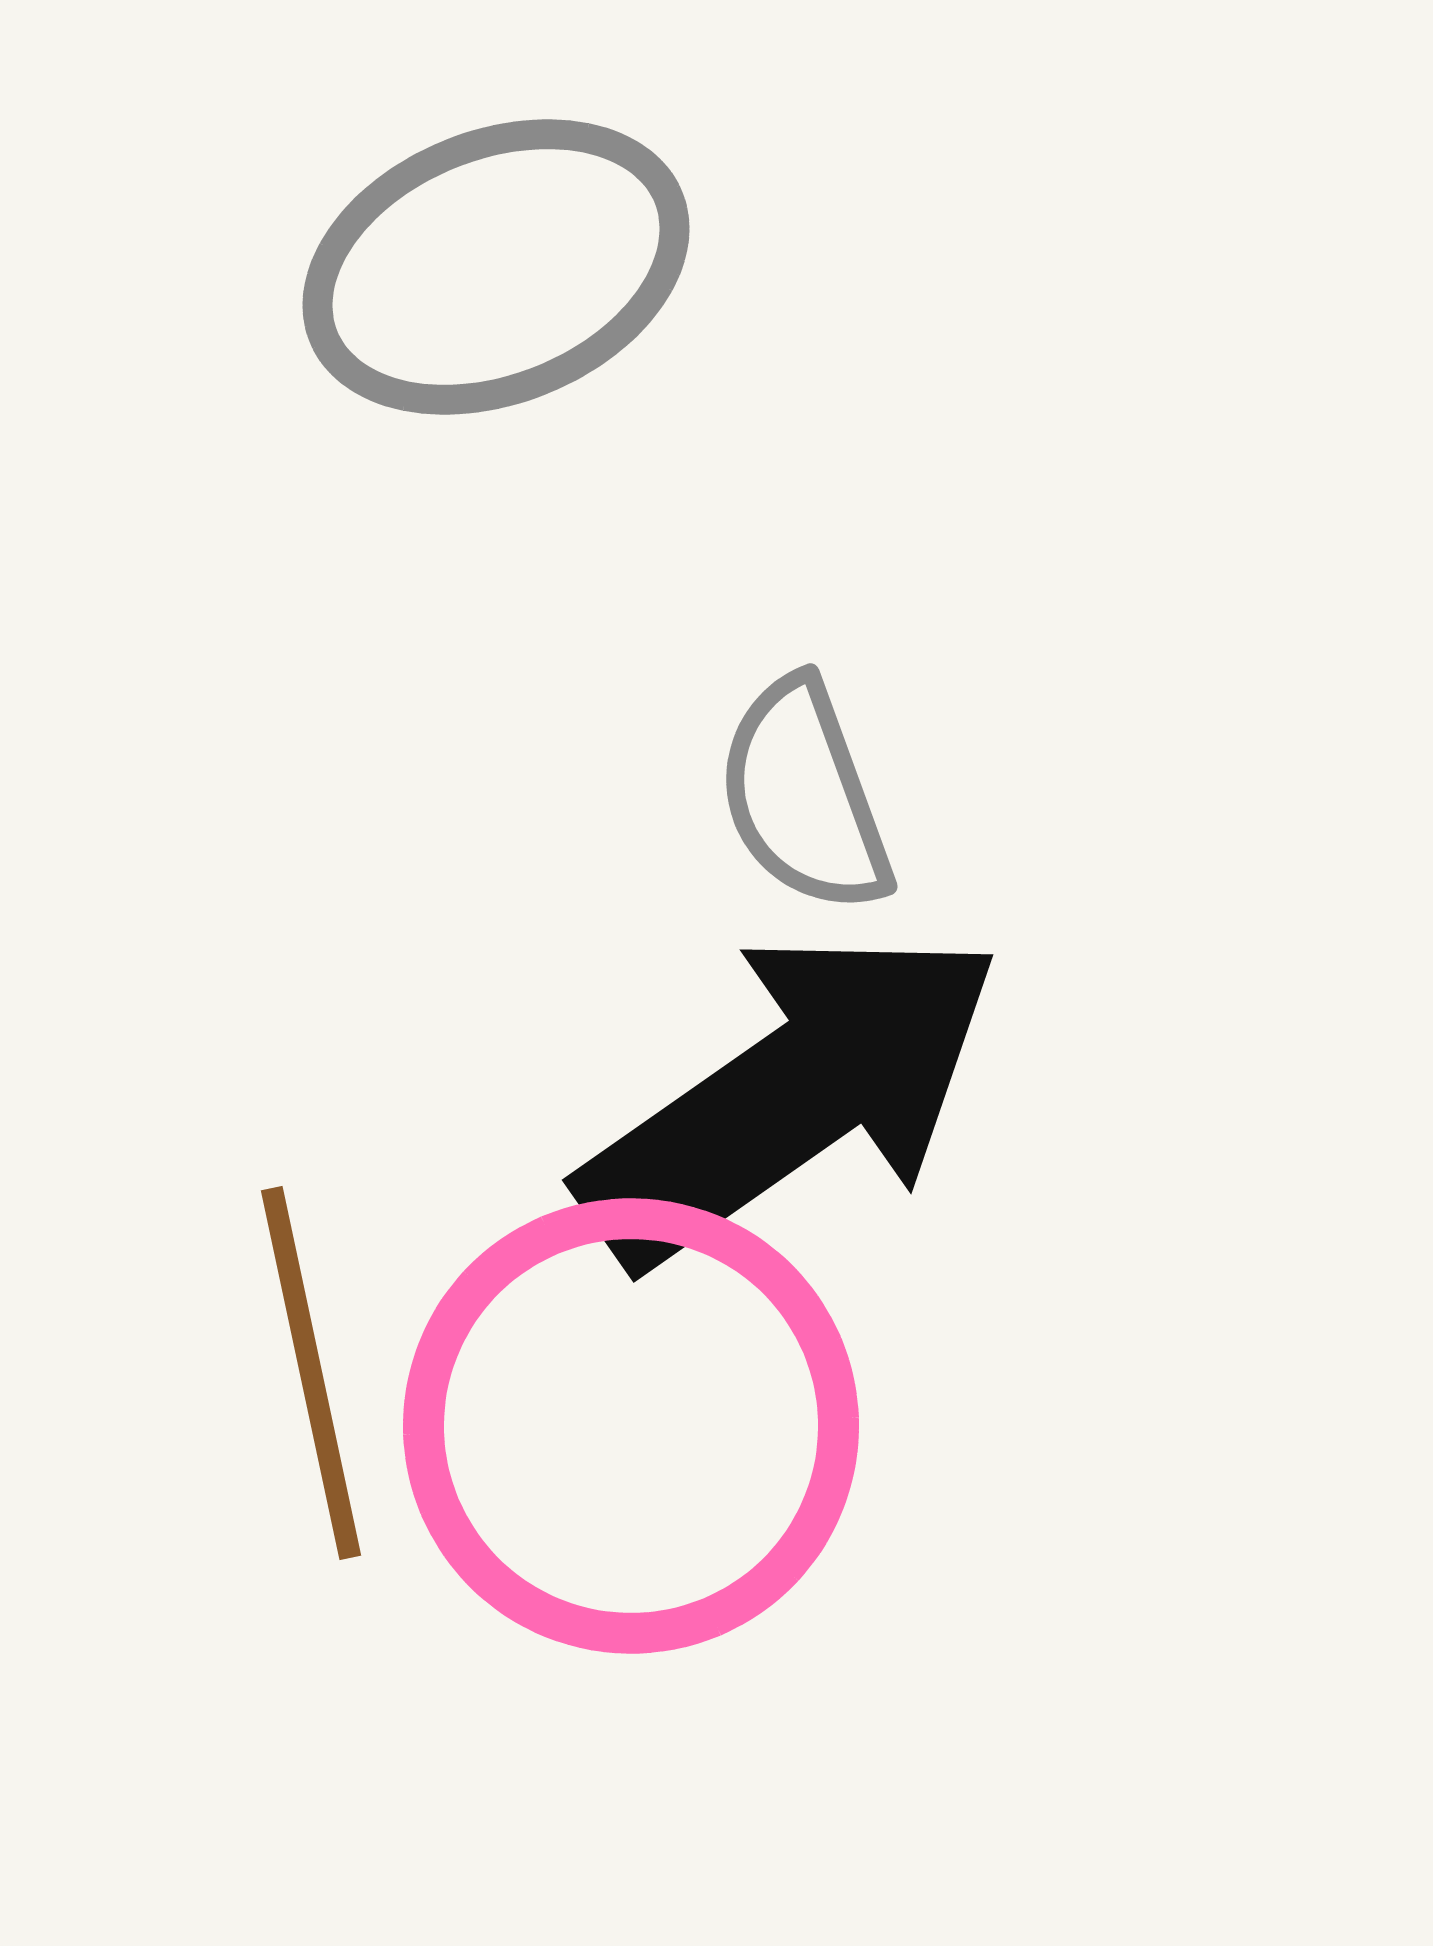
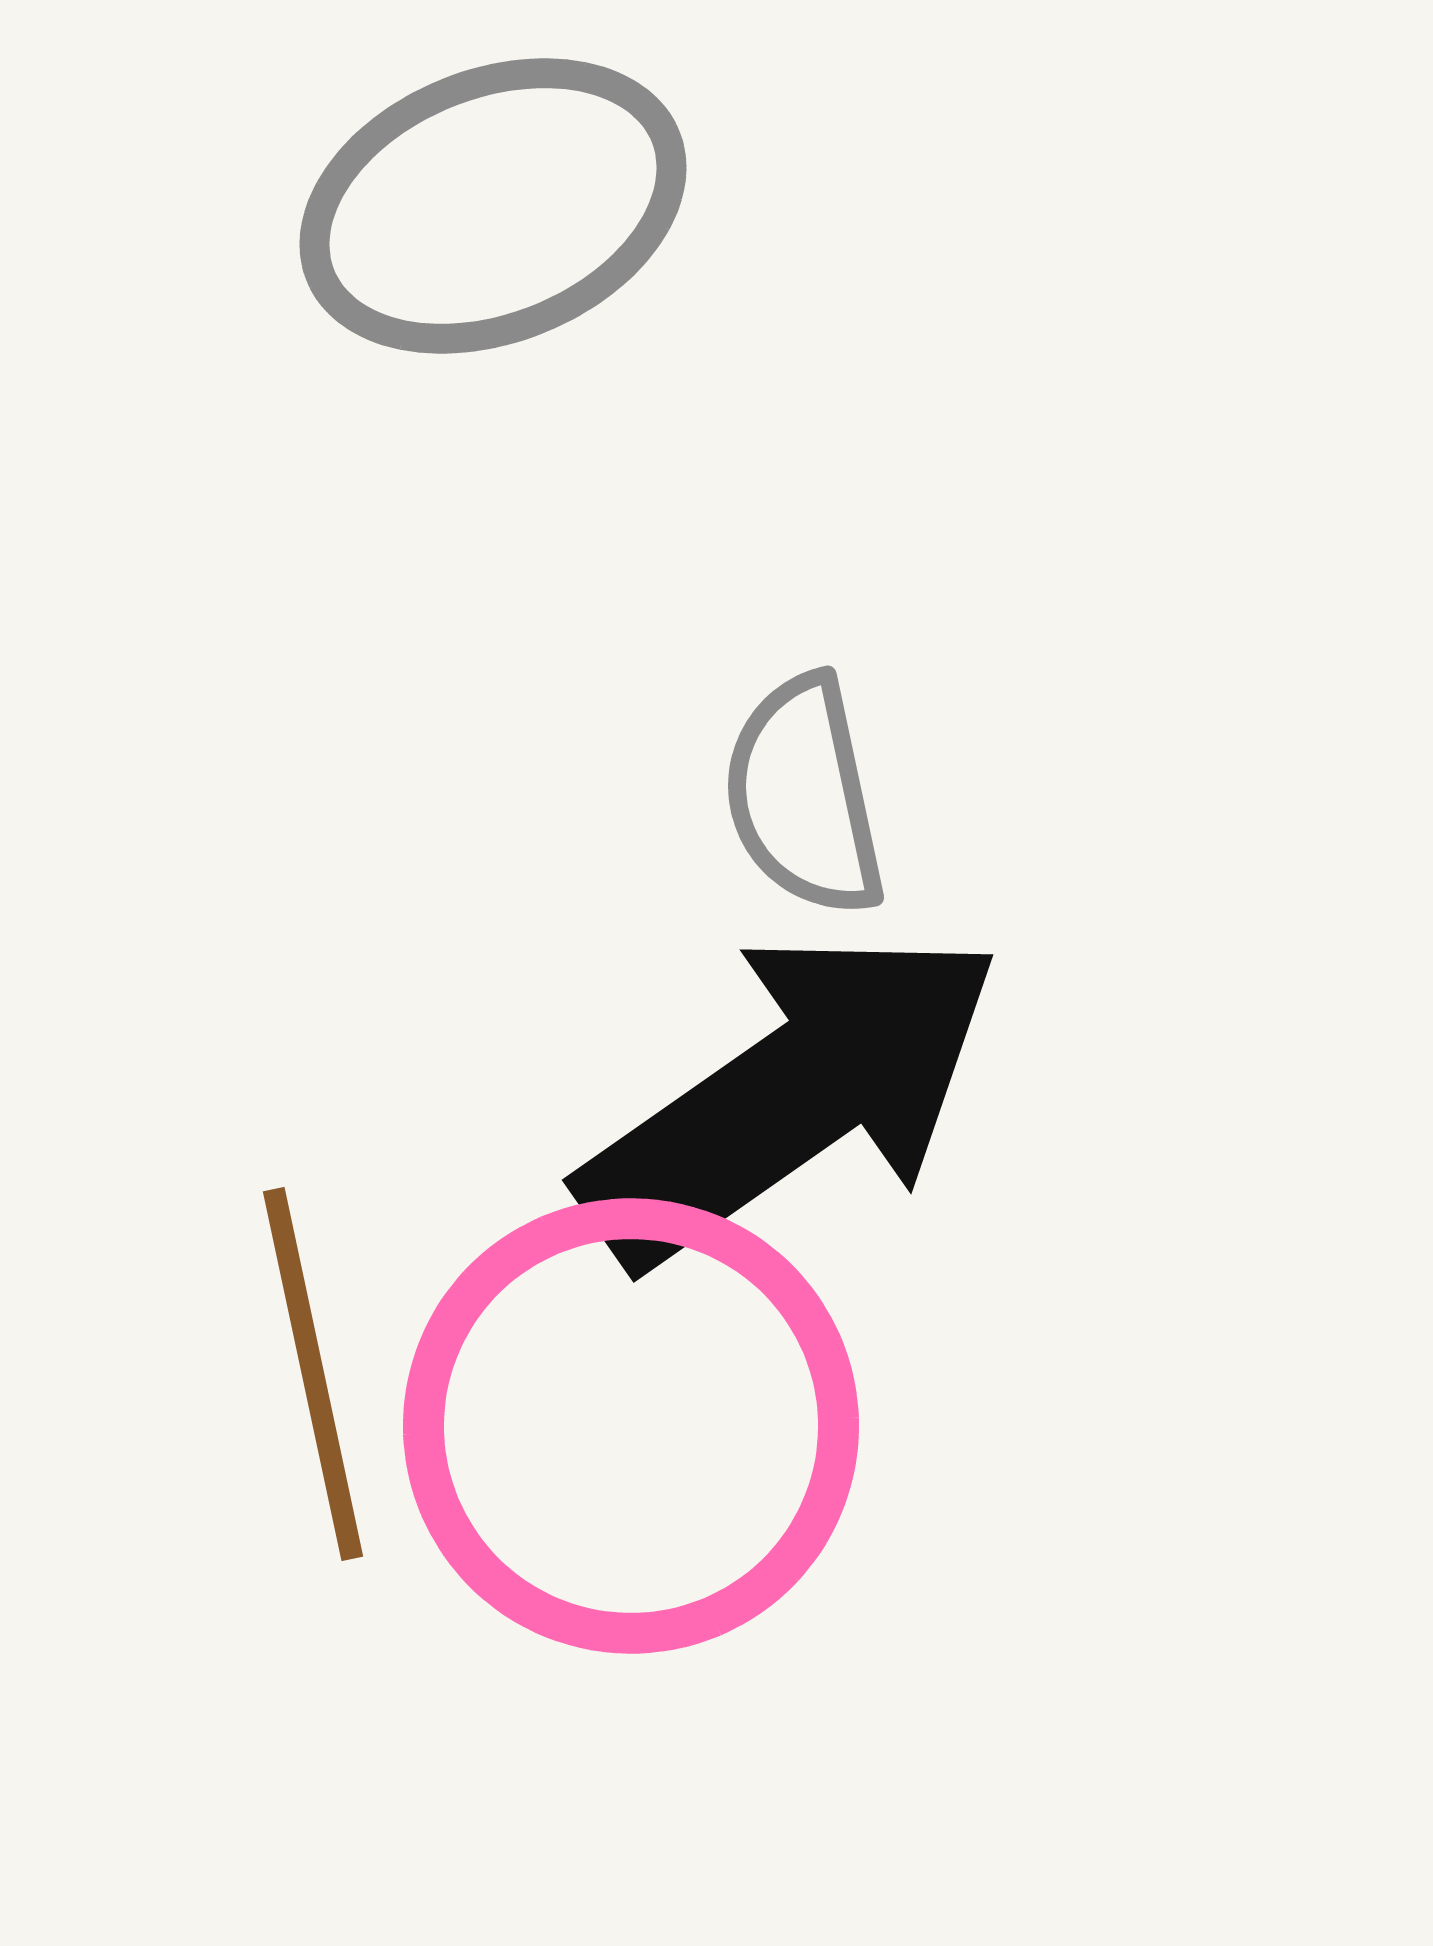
gray ellipse: moved 3 px left, 61 px up
gray semicircle: rotated 8 degrees clockwise
brown line: moved 2 px right, 1 px down
